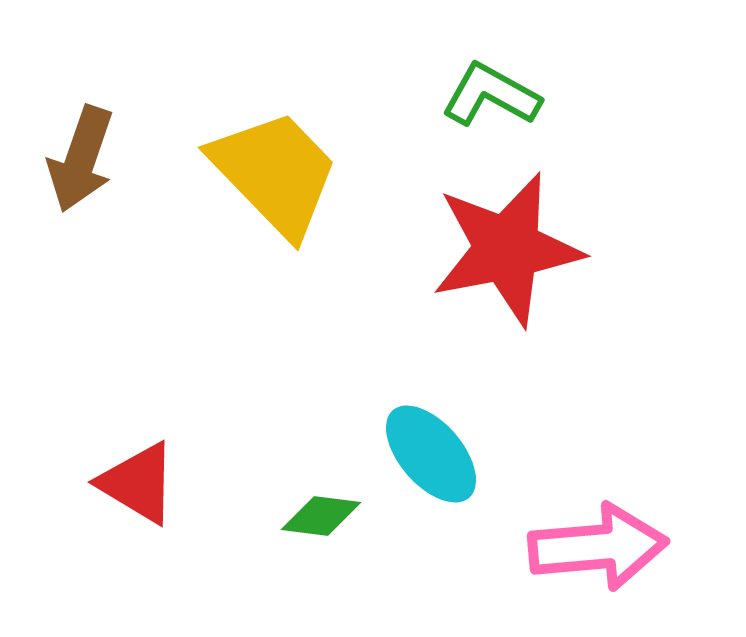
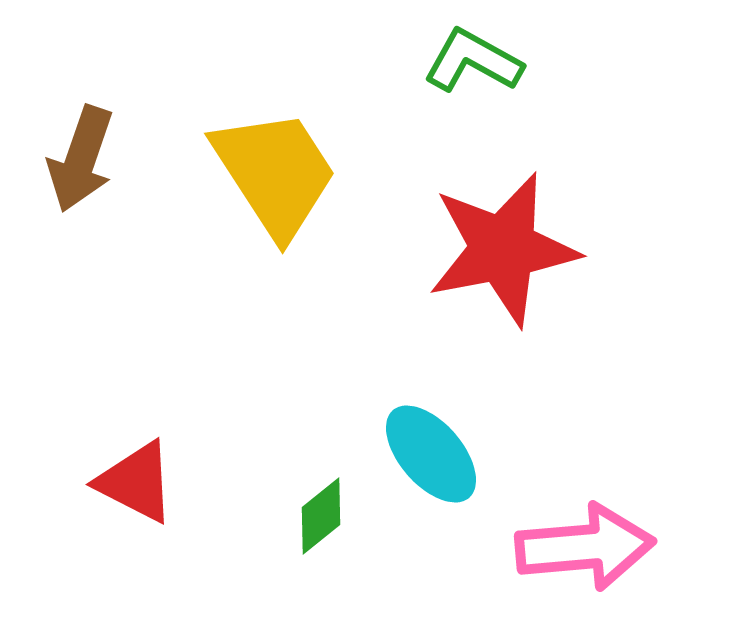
green L-shape: moved 18 px left, 34 px up
yellow trapezoid: rotated 11 degrees clockwise
red star: moved 4 px left
red triangle: moved 2 px left, 1 px up; rotated 4 degrees counterclockwise
green diamond: rotated 46 degrees counterclockwise
pink arrow: moved 13 px left
